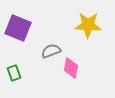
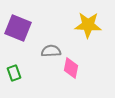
gray semicircle: rotated 18 degrees clockwise
